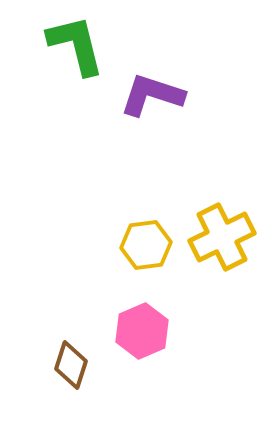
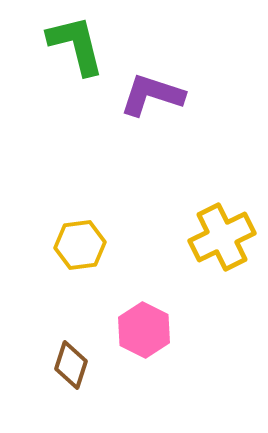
yellow hexagon: moved 66 px left
pink hexagon: moved 2 px right, 1 px up; rotated 10 degrees counterclockwise
